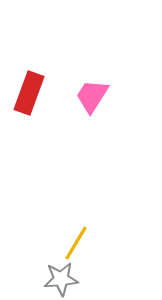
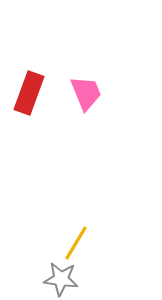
pink trapezoid: moved 6 px left, 3 px up; rotated 126 degrees clockwise
gray star: rotated 12 degrees clockwise
